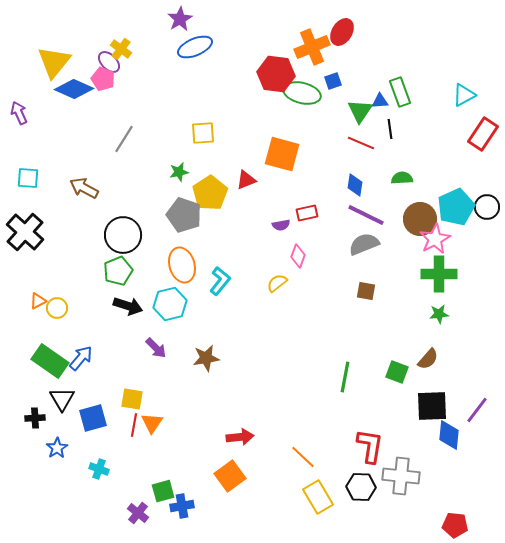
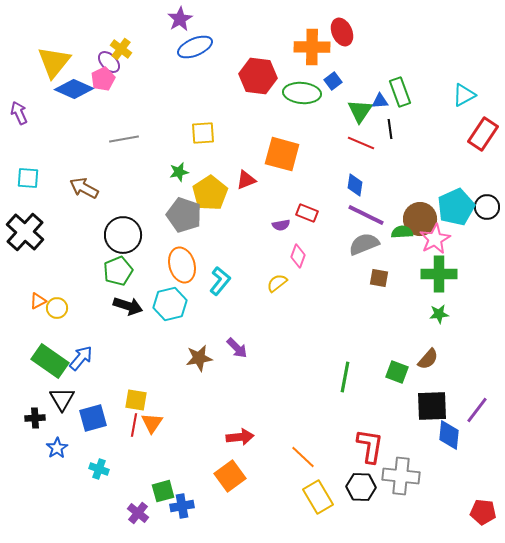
red ellipse at (342, 32): rotated 56 degrees counterclockwise
orange cross at (312, 47): rotated 24 degrees clockwise
red hexagon at (276, 74): moved 18 px left, 2 px down
pink pentagon at (103, 79): rotated 25 degrees clockwise
blue square at (333, 81): rotated 18 degrees counterclockwise
green ellipse at (302, 93): rotated 9 degrees counterclockwise
gray line at (124, 139): rotated 48 degrees clockwise
green semicircle at (402, 178): moved 54 px down
red rectangle at (307, 213): rotated 35 degrees clockwise
brown square at (366, 291): moved 13 px right, 13 px up
purple arrow at (156, 348): moved 81 px right
brown star at (206, 358): moved 7 px left
yellow square at (132, 399): moved 4 px right, 1 px down
red pentagon at (455, 525): moved 28 px right, 13 px up
